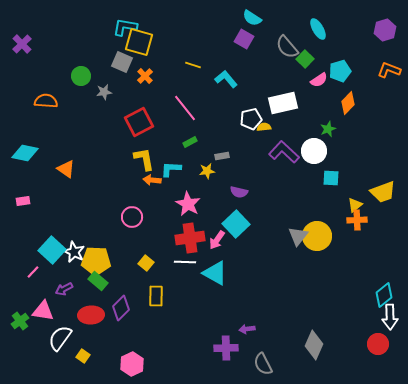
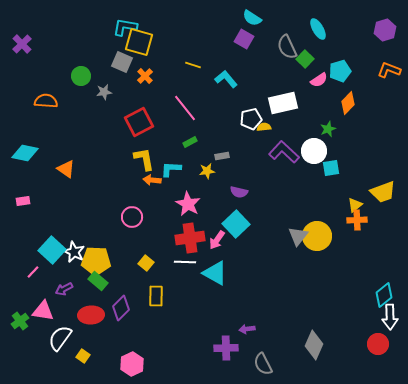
gray semicircle at (287, 47): rotated 15 degrees clockwise
cyan square at (331, 178): moved 10 px up; rotated 12 degrees counterclockwise
